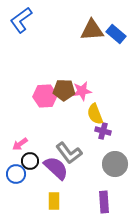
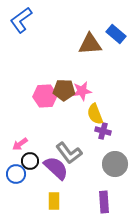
brown triangle: moved 2 px left, 14 px down
